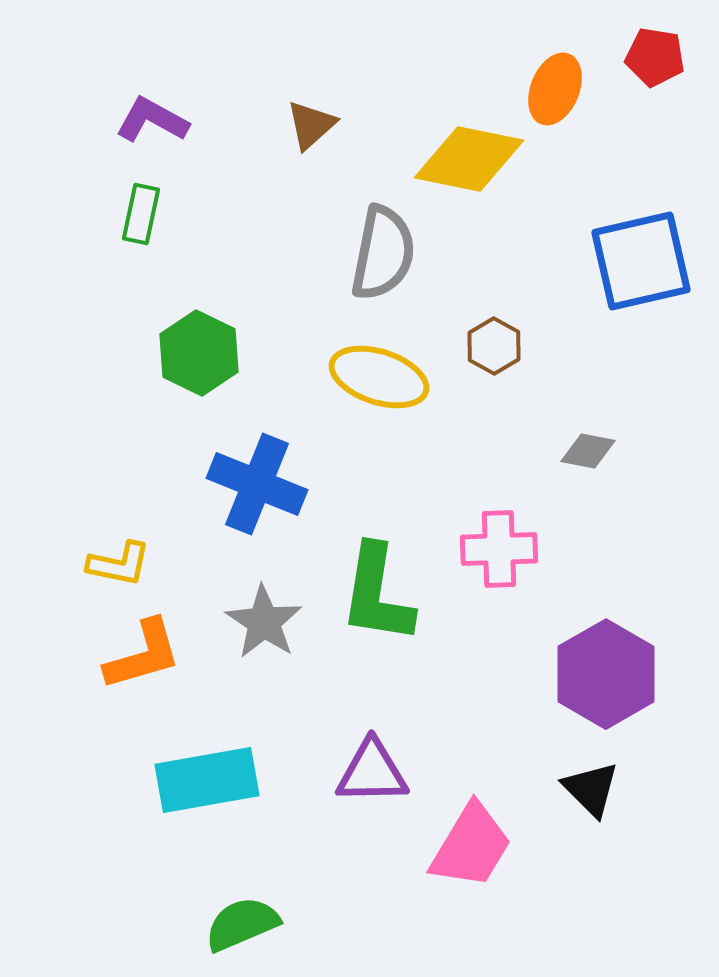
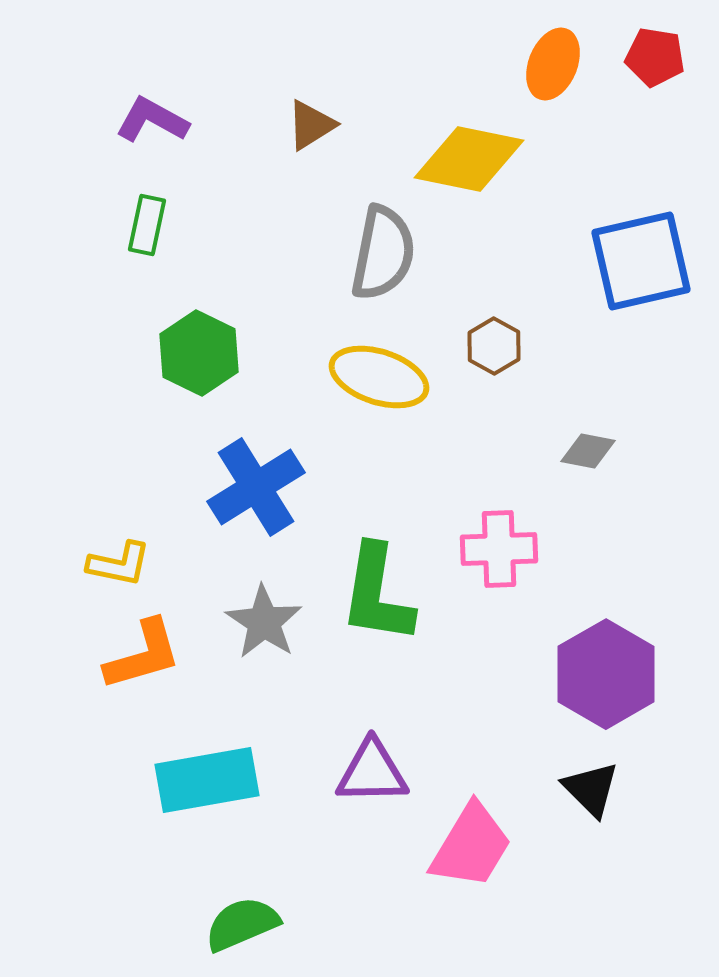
orange ellipse: moved 2 px left, 25 px up
brown triangle: rotated 10 degrees clockwise
green rectangle: moved 6 px right, 11 px down
blue cross: moved 1 px left, 3 px down; rotated 36 degrees clockwise
